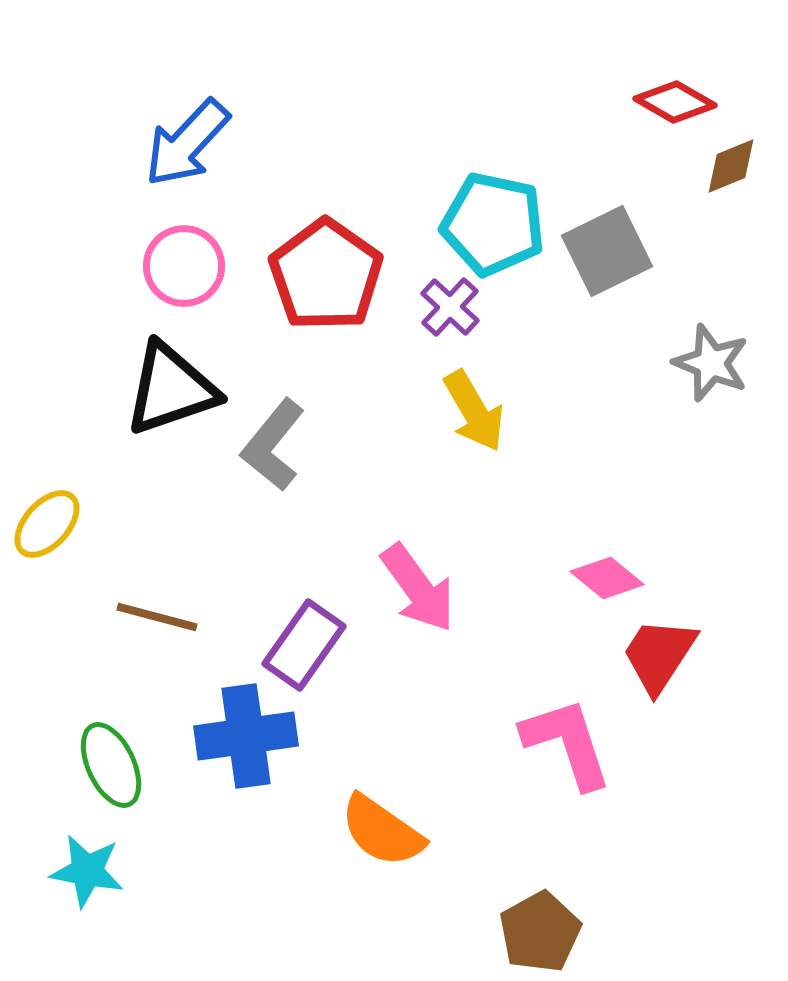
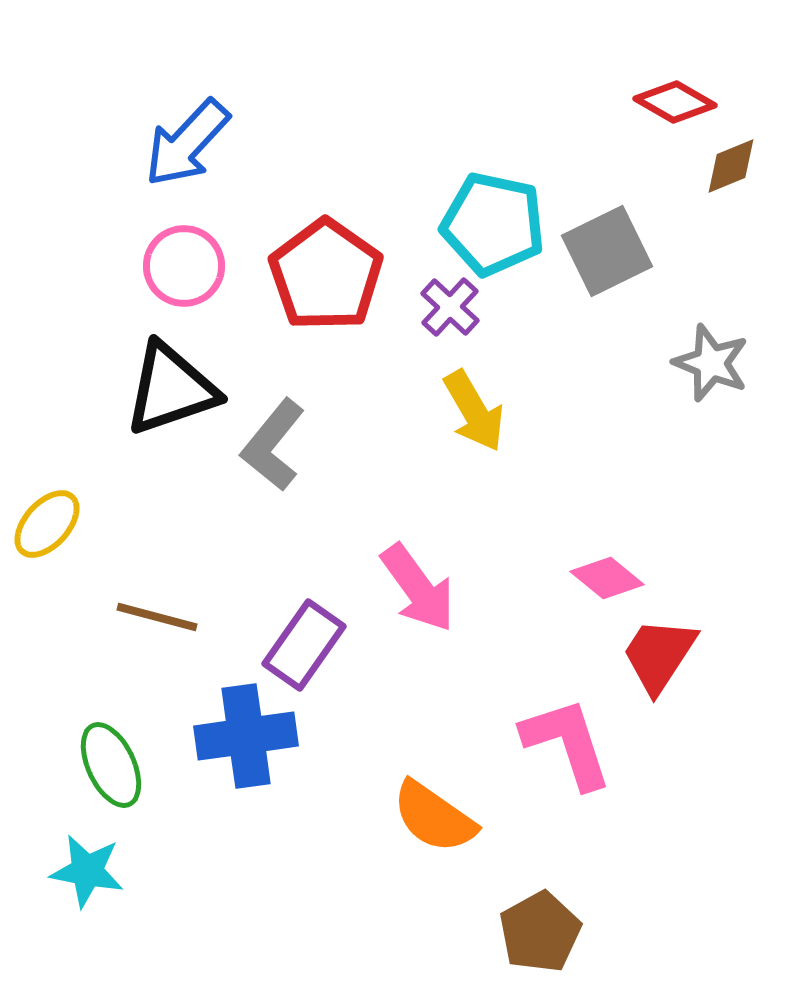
orange semicircle: moved 52 px right, 14 px up
